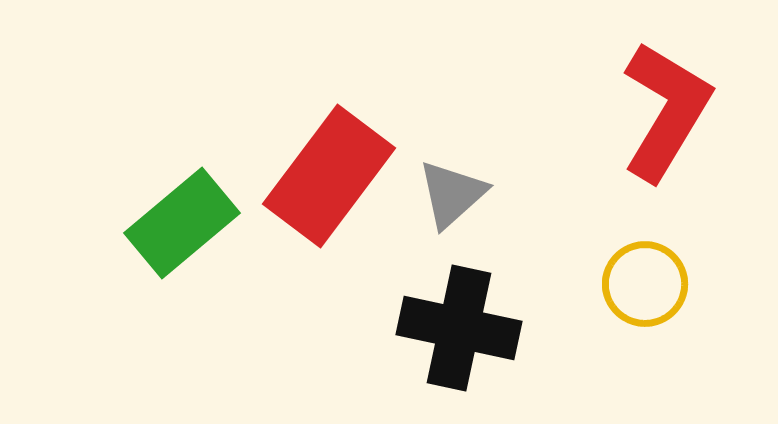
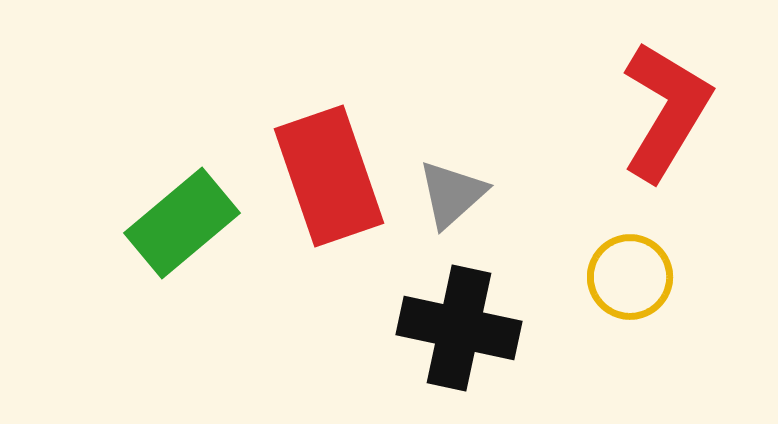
red rectangle: rotated 56 degrees counterclockwise
yellow circle: moved 15 px left, 7 px up
